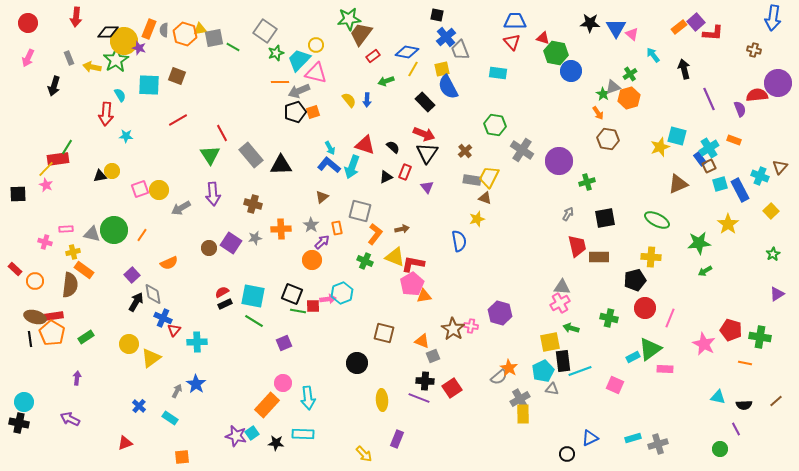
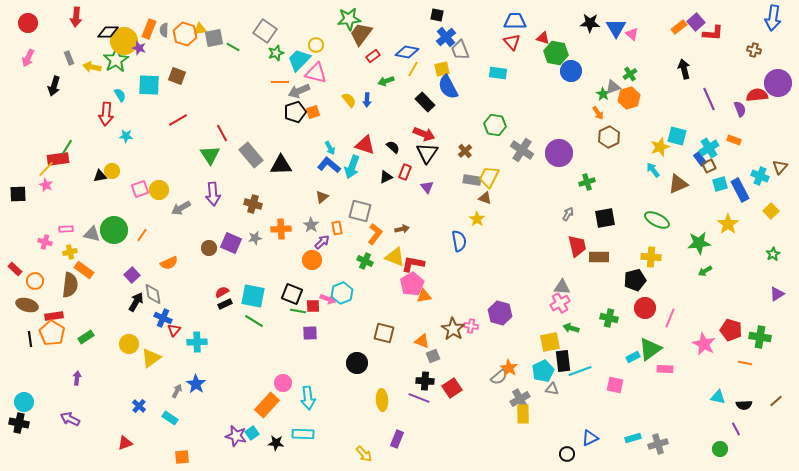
cyan arrow at (653, 55): moved 115 px down
brown hexagon at (608, 139): moved 1 px right, 2 px up; rotated 25 degrees clockwise
purple circle at (559, 161): moved 8 px up
yellow star at (477, 219): rotated 21 degrees counterclockwise
purple square at (231, 243): rotated 10 degrees counterclockwise
yellow cross at (73, 252): moved 3 px left
pink arrow at (328, 299): rotated 28 degrees clockwise
brown ellipse at (35, 317): moved 8 px left, 12 px up
purple square at (284, 343): moved 26 px right, 10 px up; rotated 21 degrees clockwise
pink square at (615, 385): rotated 12 degrees counterclockwise
